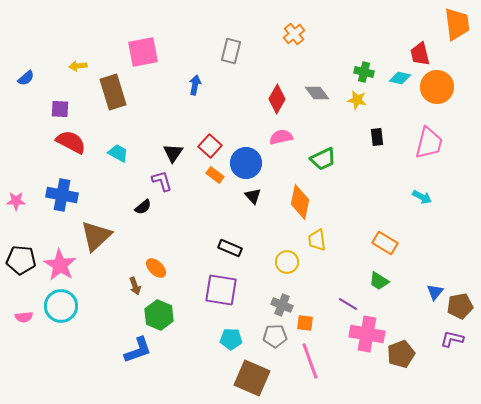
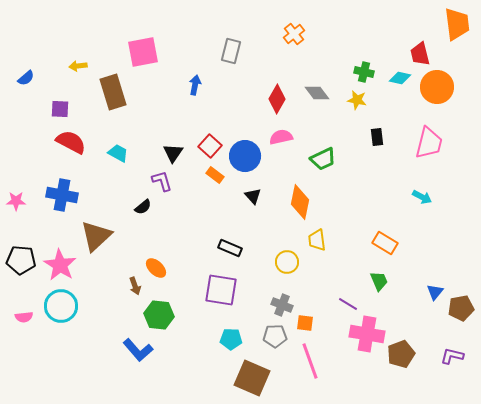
blue circle at (246, 163): moved 1 px left, 7 px up
green trapezoid at (379, 281): rotated 145 degrees counterclockwise
brown pentagon at (460, 306): moved 1 px right, 2 px down
green hexagon at (159, 315): rotated 16 degrees counterclockwise
purple L-shape at (452, 339): moved 17 px down
blue L-shape at (138, 350): rotated 68 degrees clockwise
